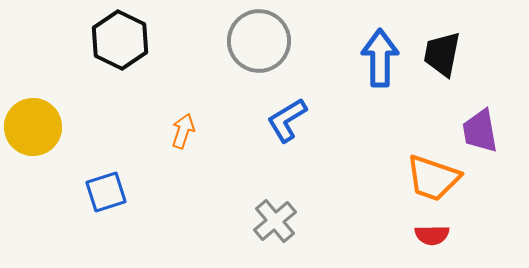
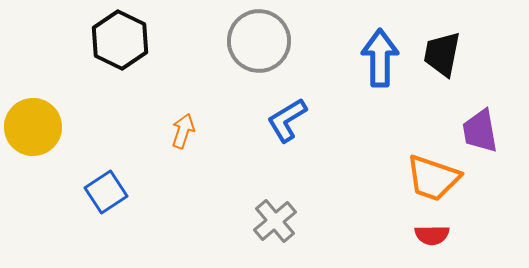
blue square: rotated 15 degrees counterclockwise
